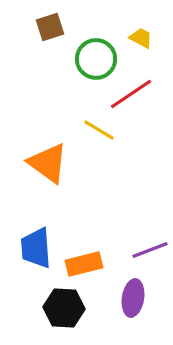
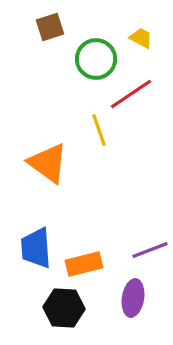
yellow line: rotated 40 degrees clockwise
